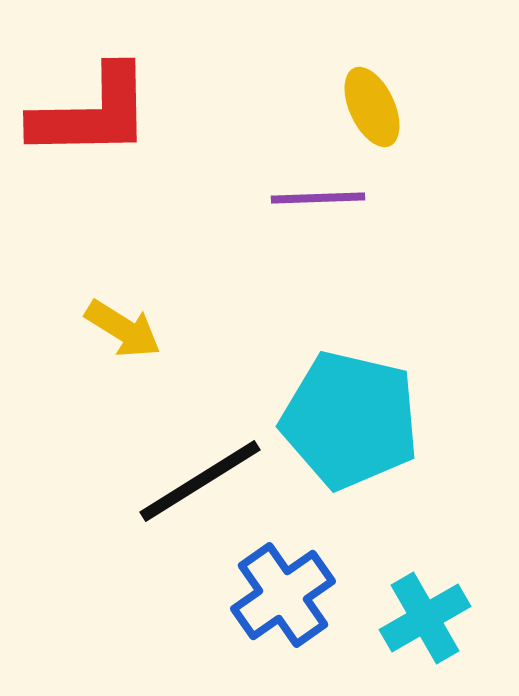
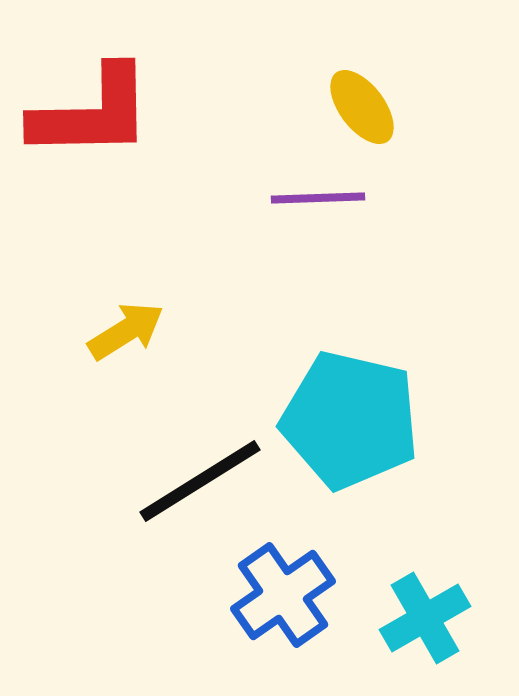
yellow ellipse: moved 10 px left; rotated 12 degrees counterclockwise
yellow arrow: moved 3 px right, 2 px down; rotated 64 degrees counterclockwise
